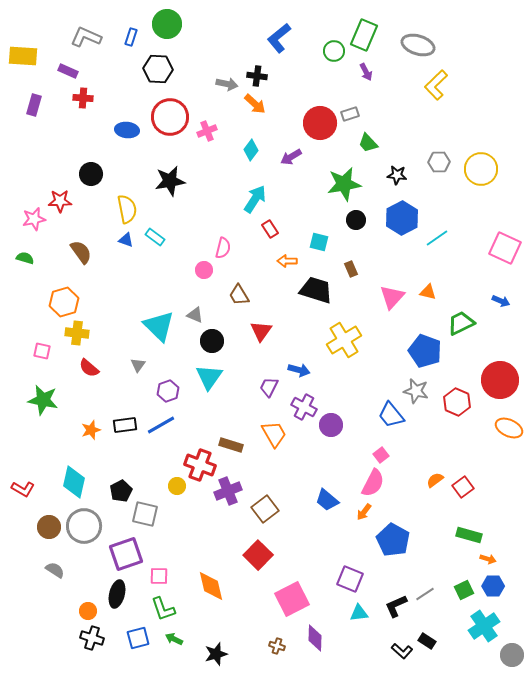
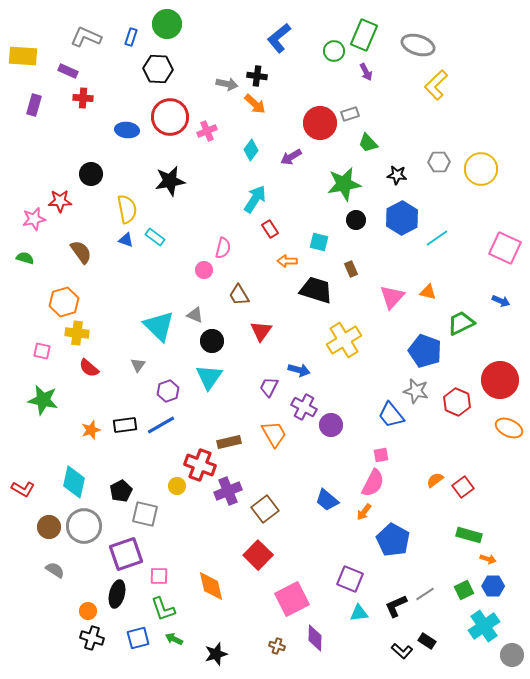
brown rectangle at (231, 445): moved 2 px left, 3 px up; rotated 30 degrees counterclockwise
pink square at (381, 455): rotated 28 degrees clockwise
